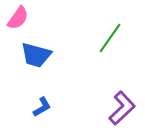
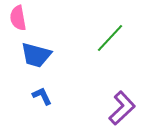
pink semicircle: rotated 135 degrees clockwise
green line: rotated 8 degrees clockwise
blue L-shape: moved 11 px up; rotated 85 degrees counterclockwise
